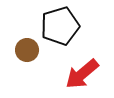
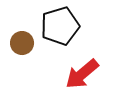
brown circle: moved 5 px left, 7 px up
